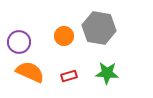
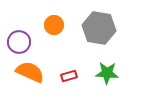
orange circle: moved 10 px left, 11 px up
